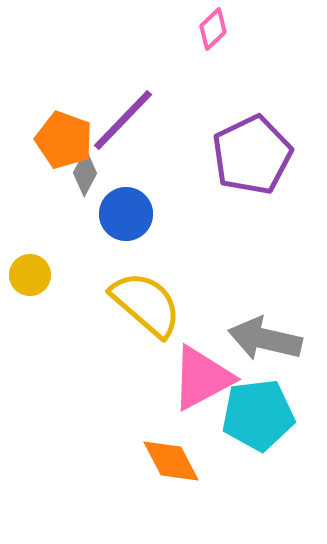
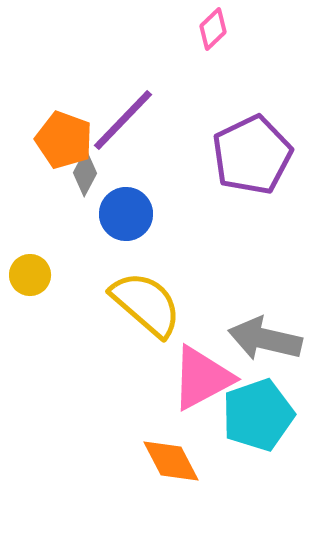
cyan pentagon: rotated 12 degrees counterclockwise
